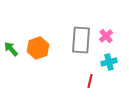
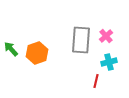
orange hexagon: moved 1 px left, 5 px down
red line: moved 6 px right
